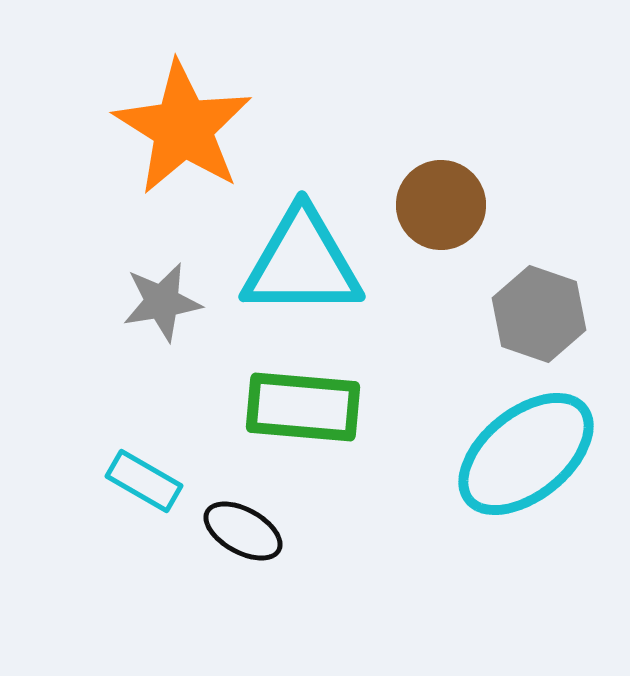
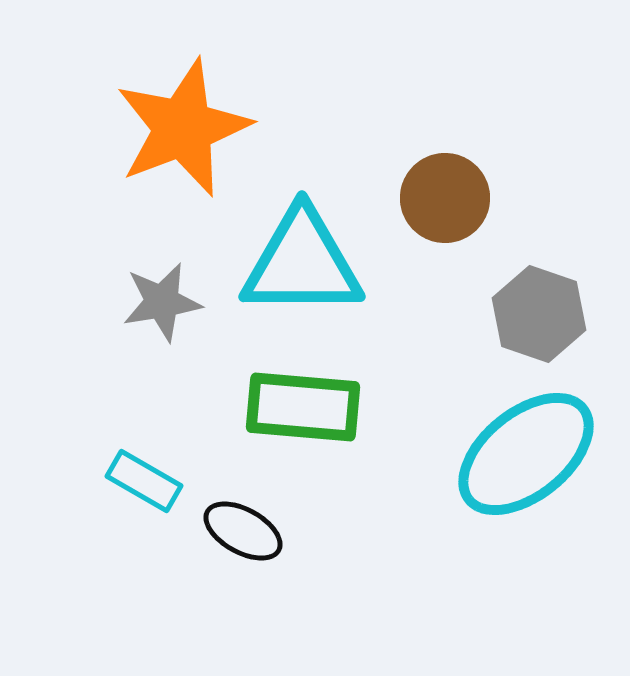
orange star: rotated 19 degrees clockwise
brown circle: moved 4 px right, 7 px up
